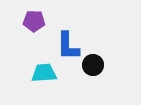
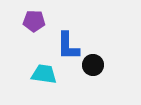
cyan trapezoid: moved 1 px down; rotated 12 degrees clockwise
